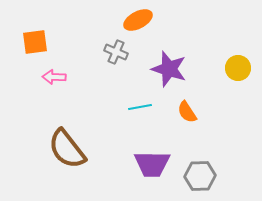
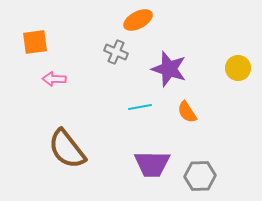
pink arrow: moved 2 px down
